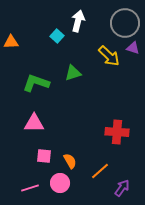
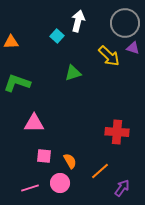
green L-shape: moved 19 px left
